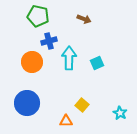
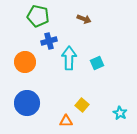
orange circle: moved 7 px left
